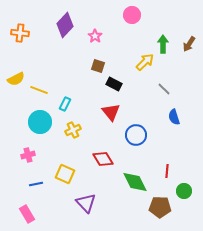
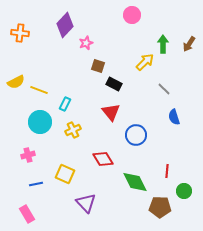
pink star: moved 9 px left, 7 px down; rotated 16 degrees clockwise
yellow semicircle: moved 3 px down
